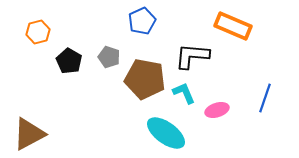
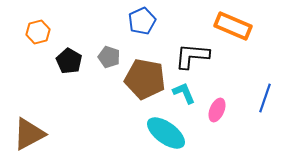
pink ellipse: rotated 50 degrees counterclockwise
